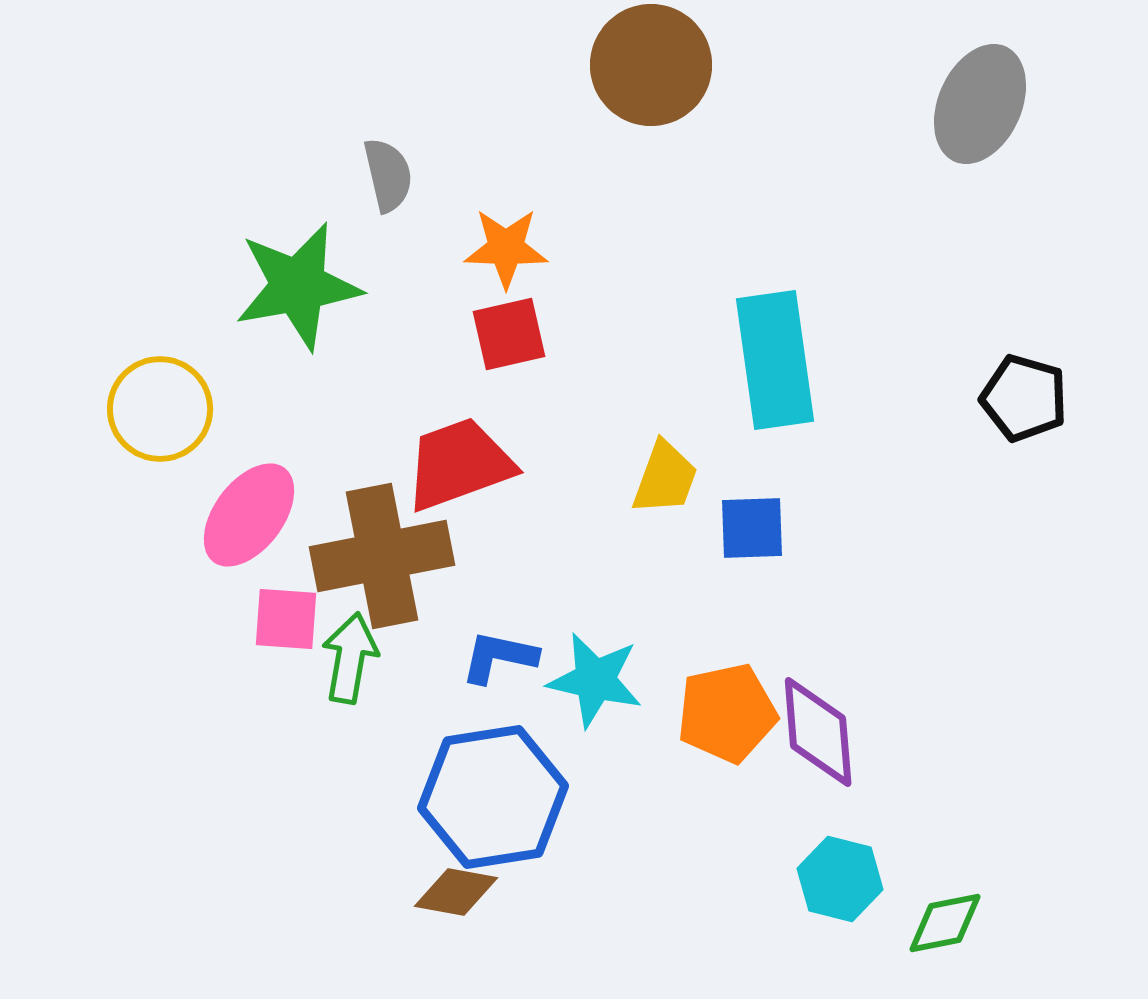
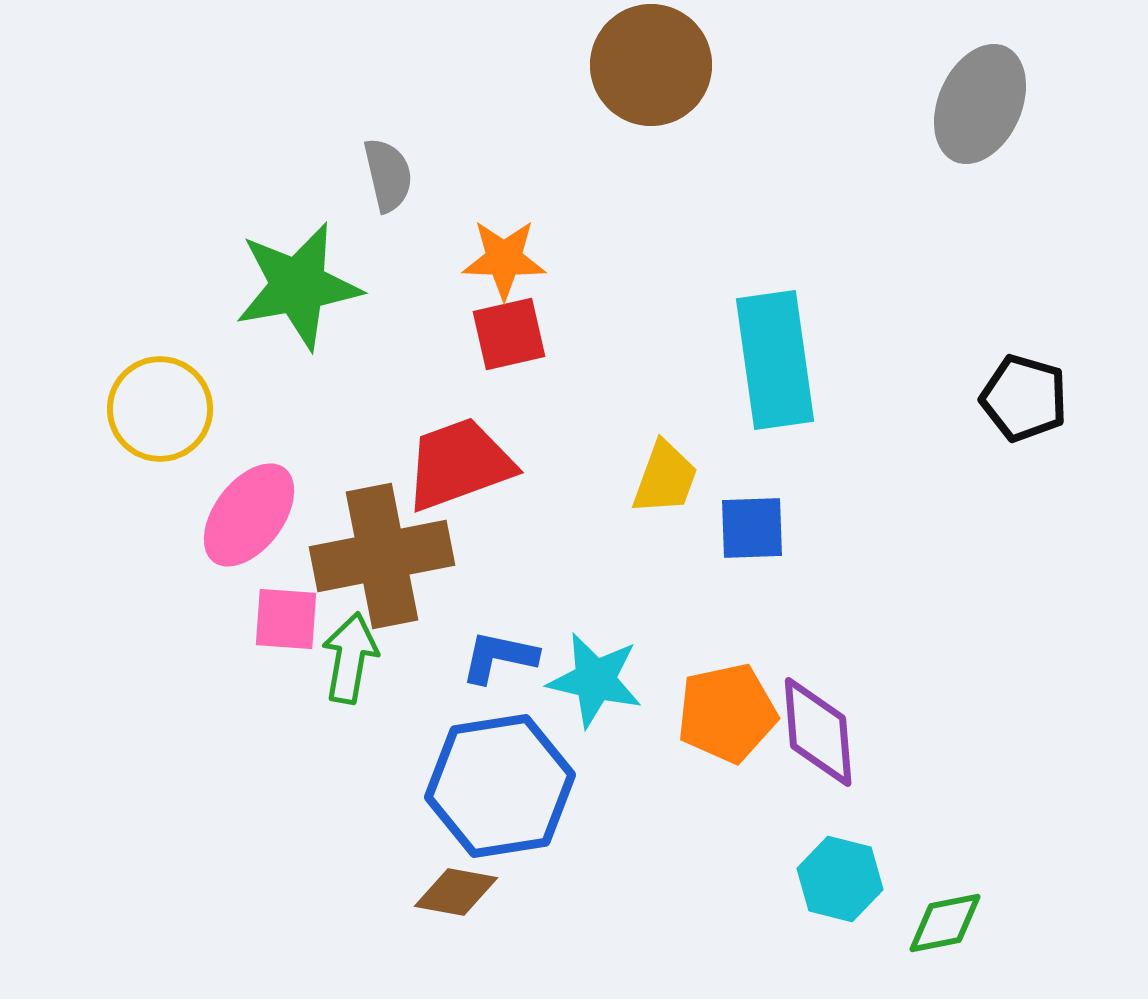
orange star: moved 2 px left, 11 px down
blue hexagon: moved 7 px right, 11 px up
